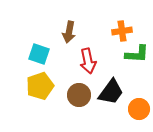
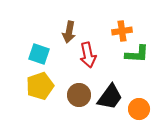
red arrow: moved 6 px up
black trapezoid: moved 1 px left, 5 px down
